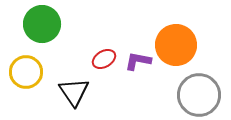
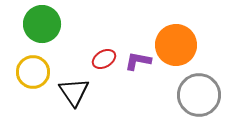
yellow circle: moved 7 px right
